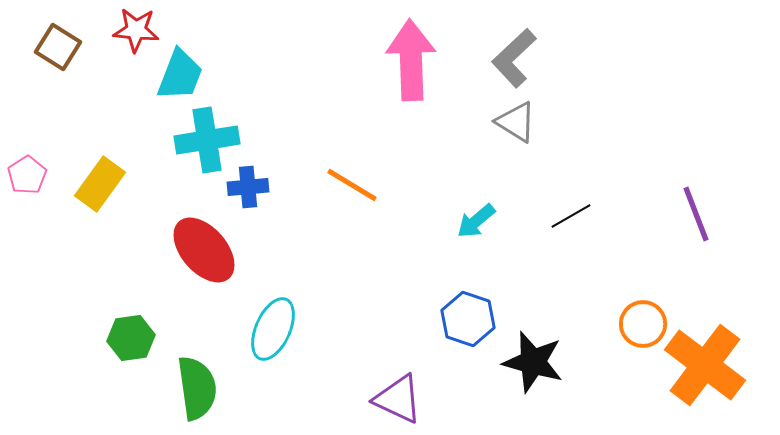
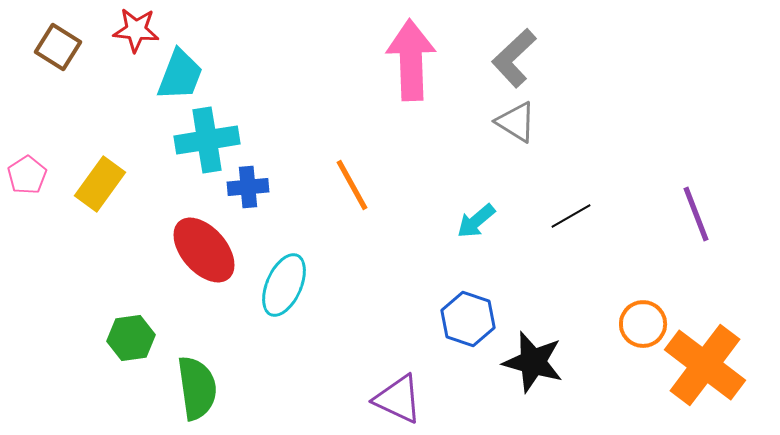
orange line: rotated 30 degrees clockwise
cyan ellipse: moved 11 px right, 44 px up
